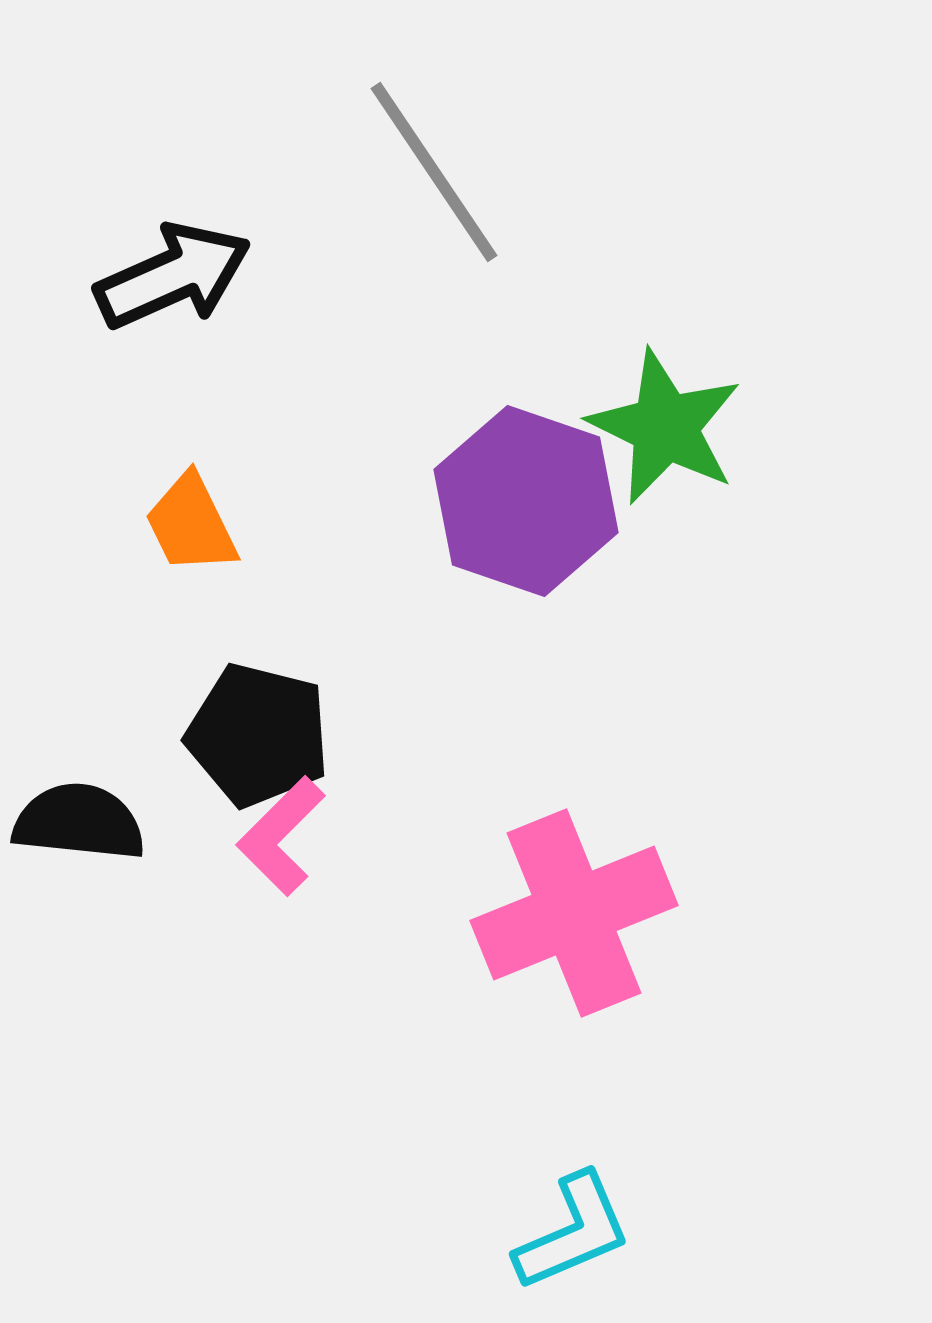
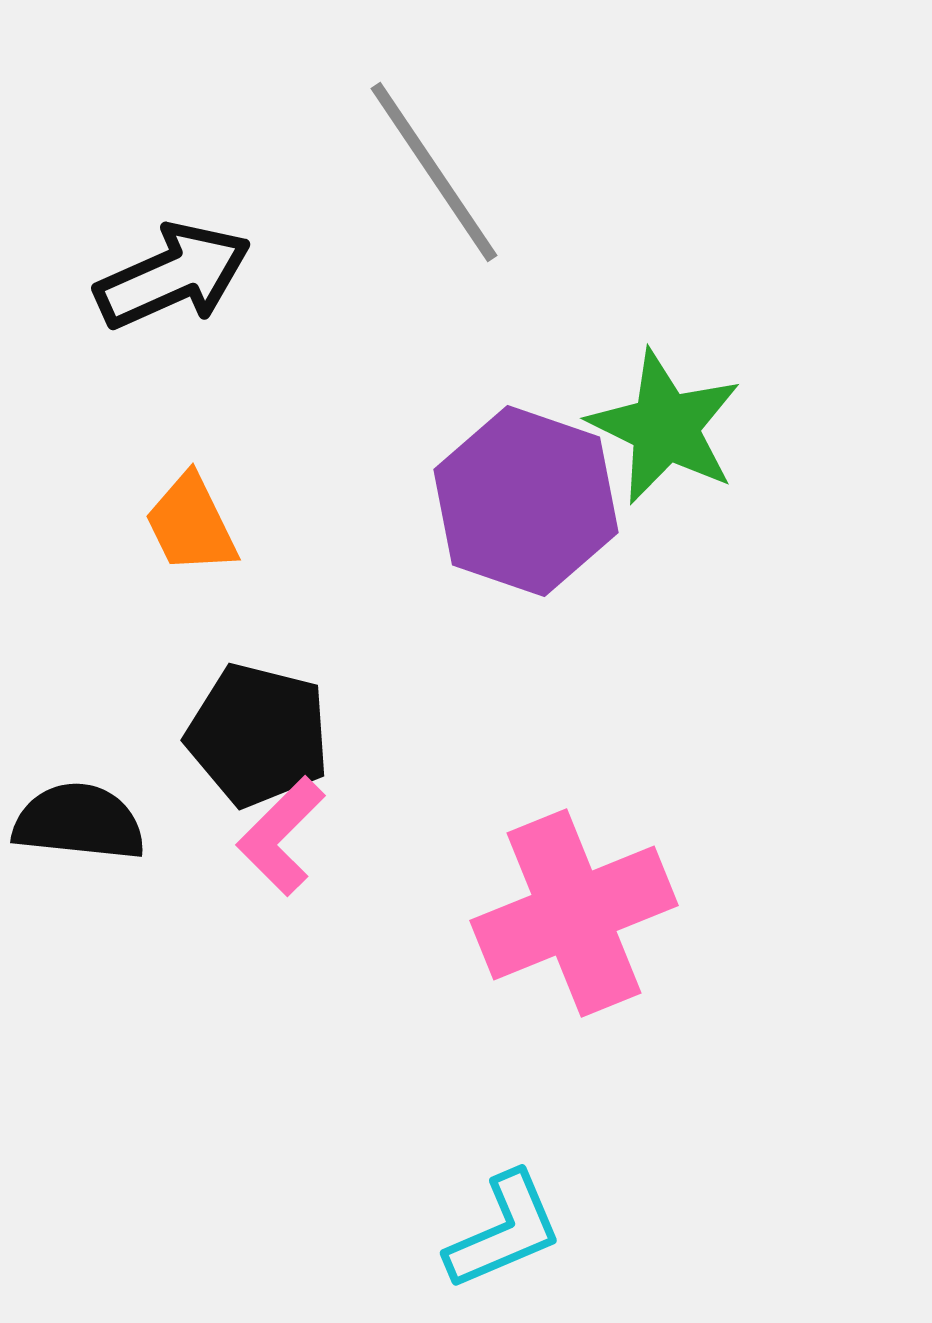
cyan L-shape: moved 69 px left, 1 px up
